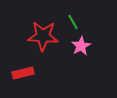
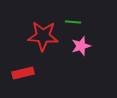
green line: rotated 56 degrees counterclockwise
pink star: rotated 12 degrees clockwise
